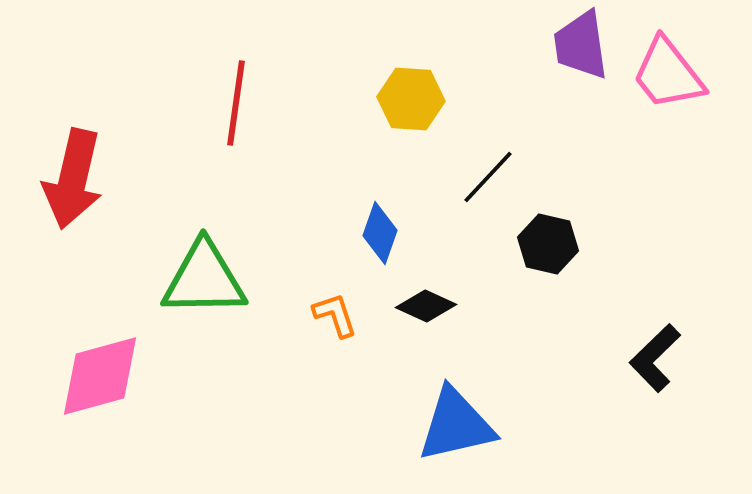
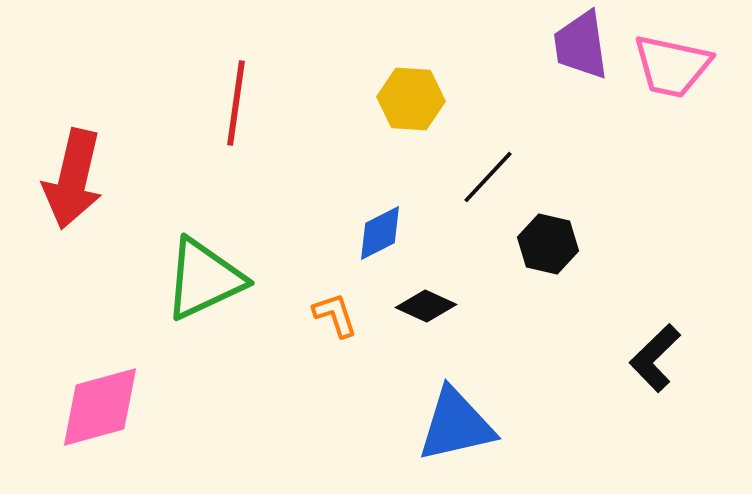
pink trapezoid: moved 4 px right, 8 px up; rotated 40 degrees counterclockwise
blue diamond: rotated 44 degrees clockwise
green triangle: rotated 24 degrees counterclockwise
pink diamond: moved 31 px down
